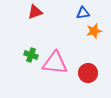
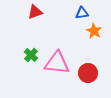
blue triangle: moved 1 px left
orange star: rotated 28 degrees counterclockwise
green cross: rotated 24 degrees clockwise
pink triangle: moved 2 px right
